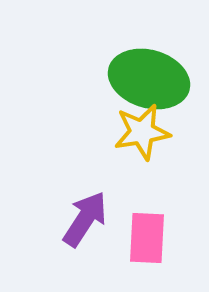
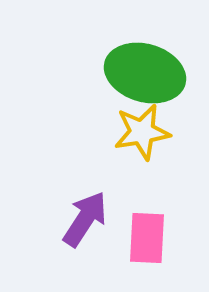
green ellipse: moved 4 px left, 6 px up
